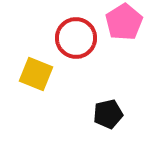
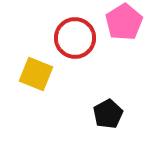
red circle: moved 1 px left
black pentagon: rotated 16 degrees counterclockwise
